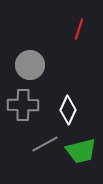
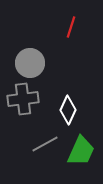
red line: moved 8 px left, 2 px up
gray circle: moved 2 px up
gray cross: moved 6 px up; rotated 8 degrees counterclockwise
green trapezoid: rotated 52 degrees counterclockwise
